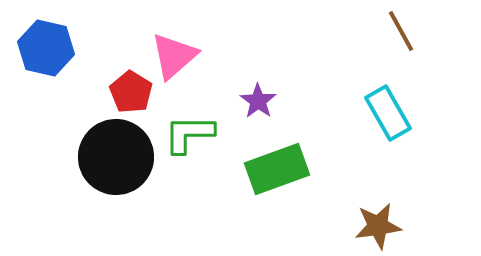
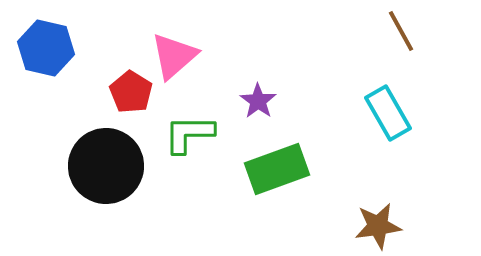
black circle: moved 10 px left, 9 px down
